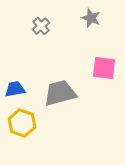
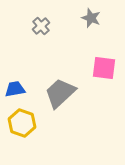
gray trapezoid: rotated 28 degrees counterclockwise
